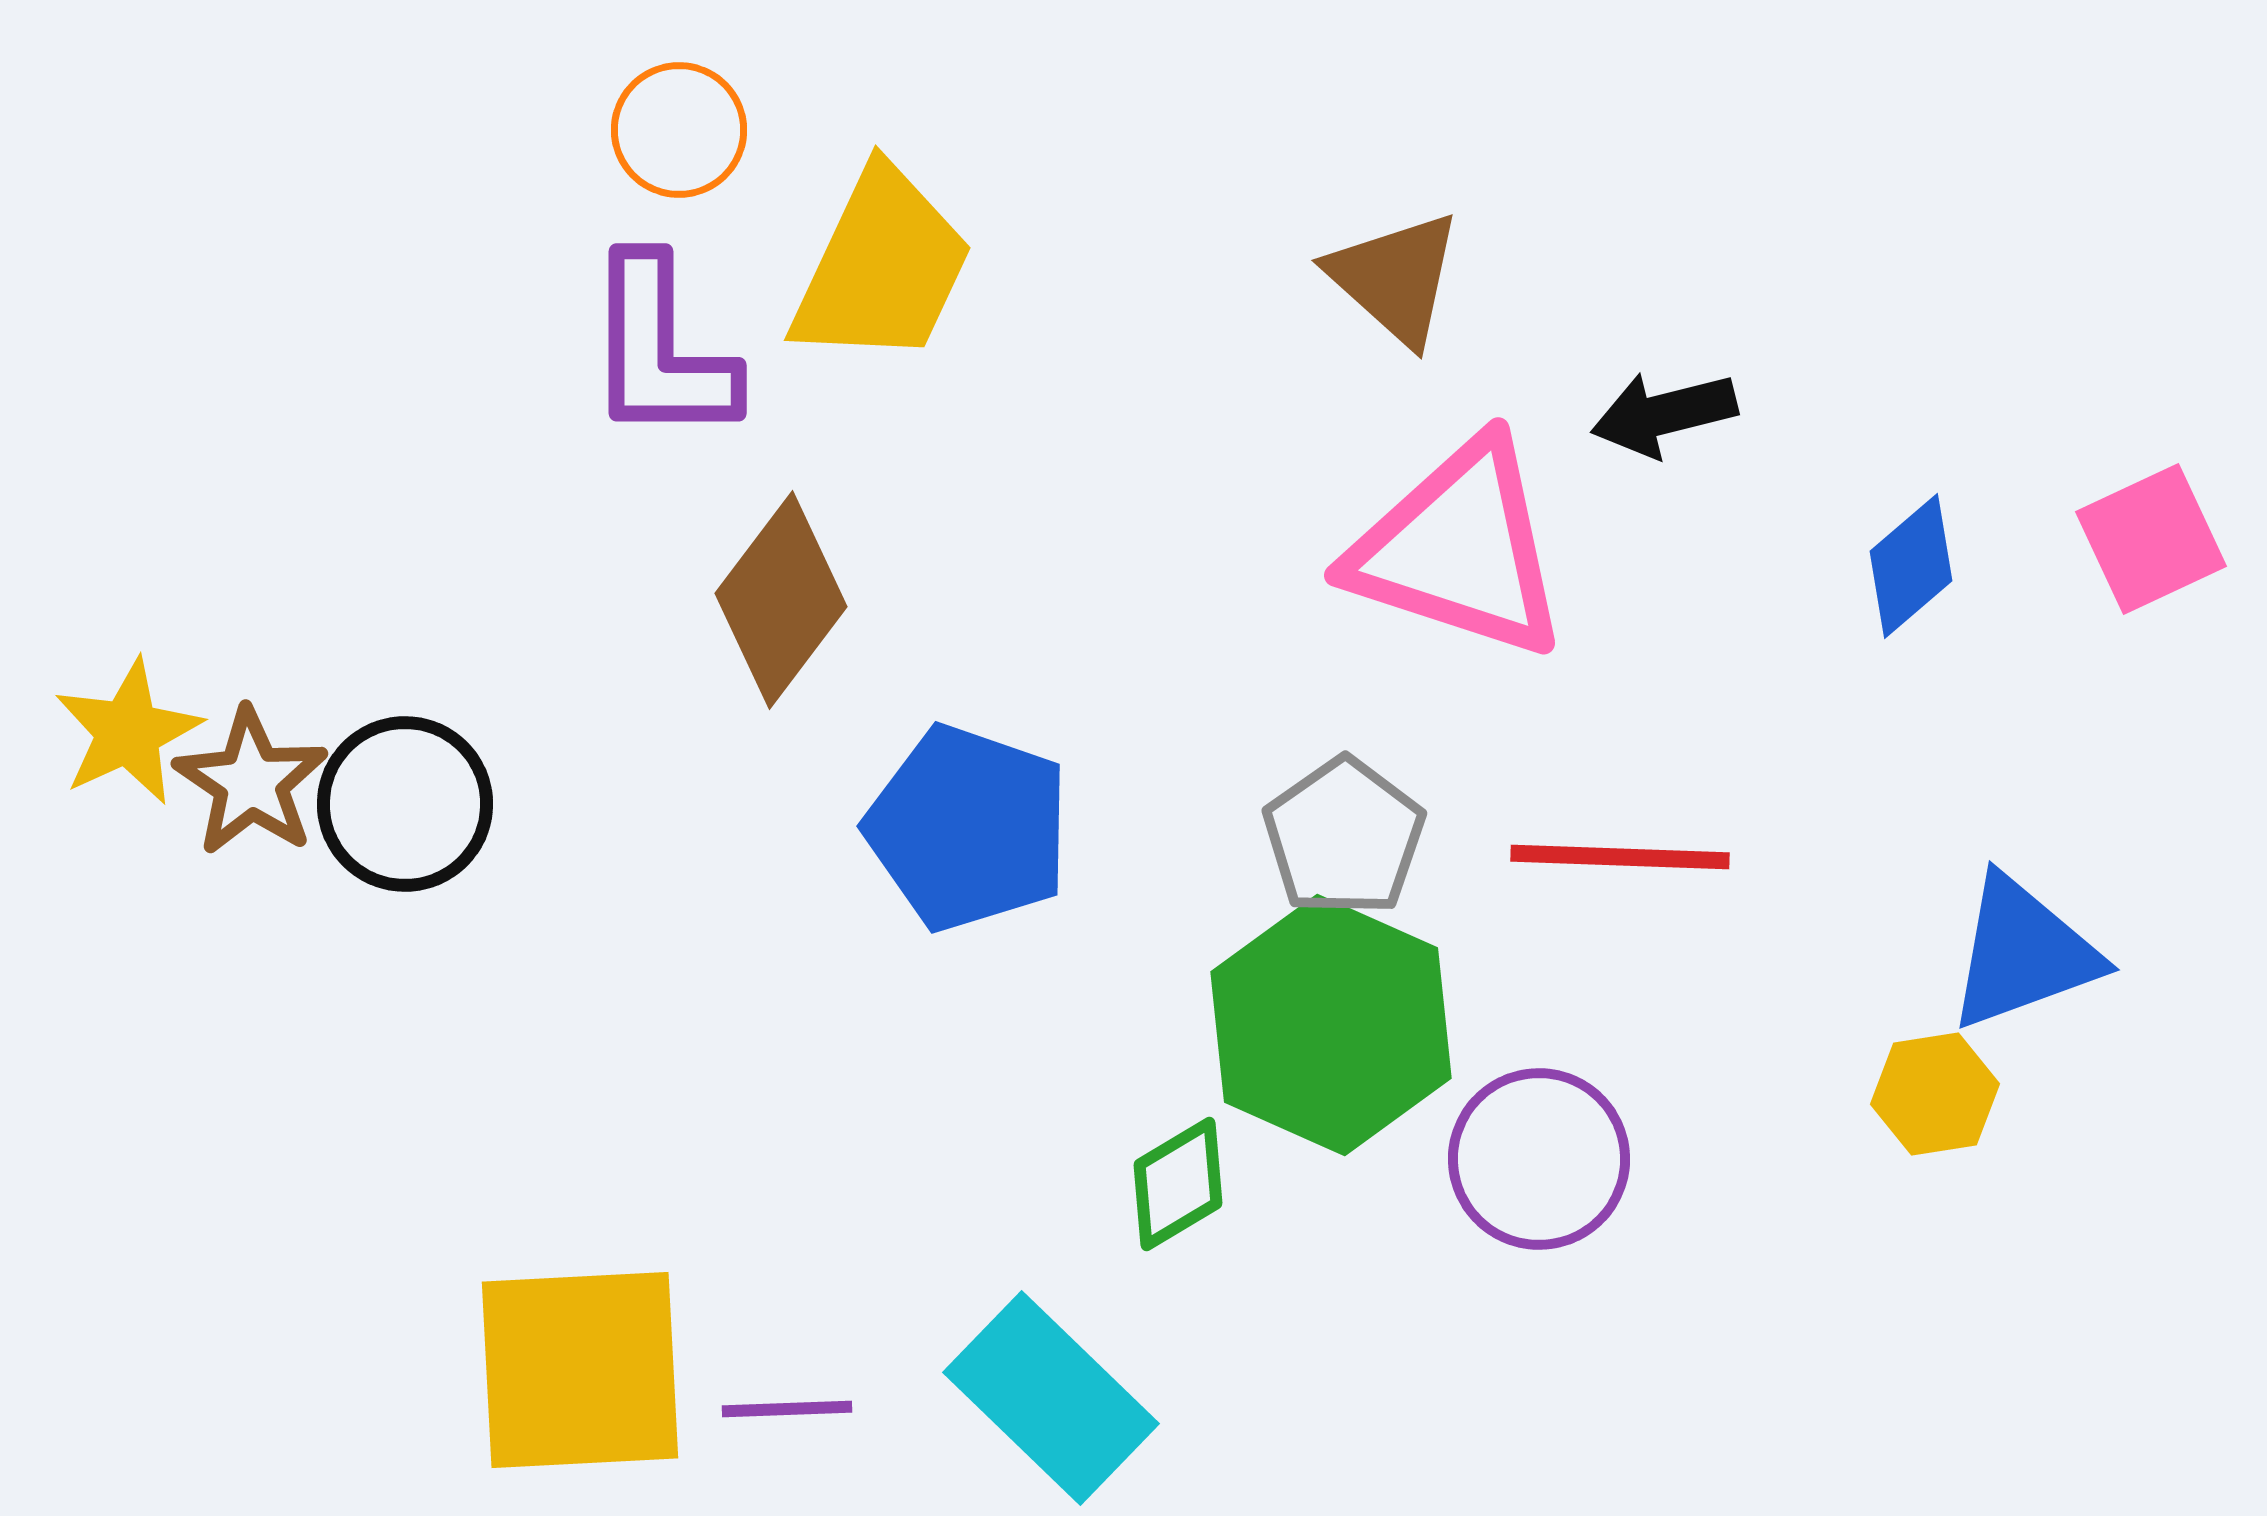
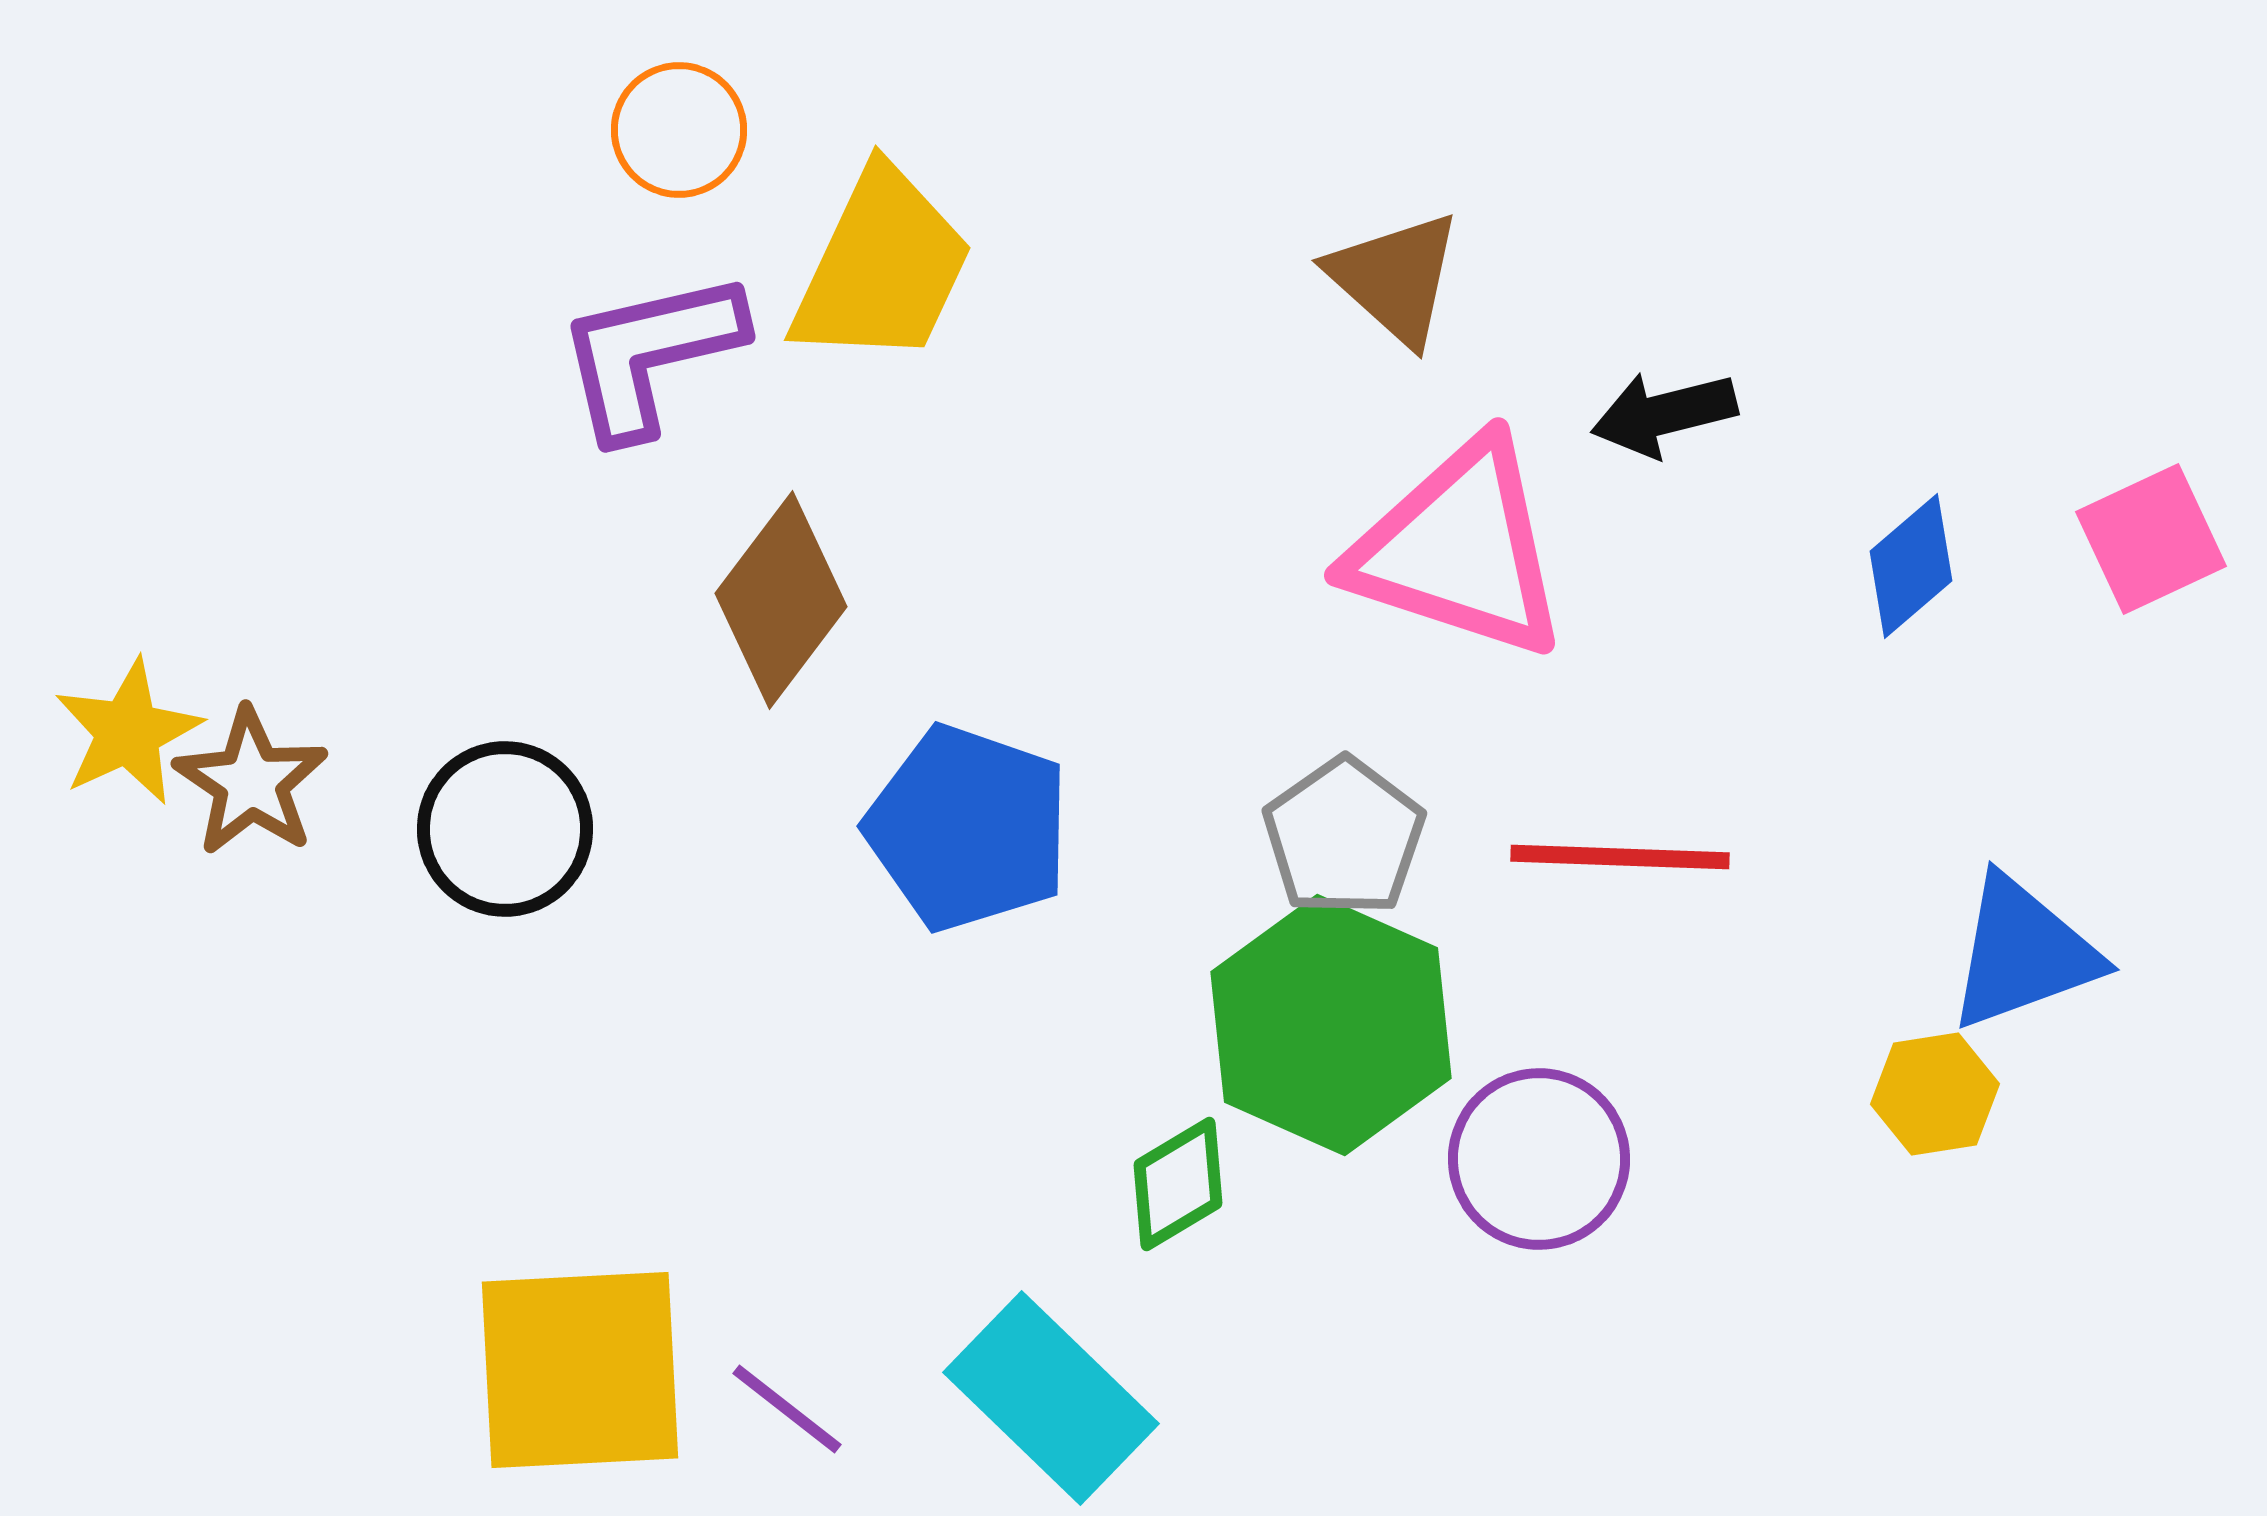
purple L-shape: moved 10 px left, 4 px down; rotated 77 degrees clockwise
black circle: moved 100 px right, 25 px down
purple line: rotated 40 degrees clockwise
